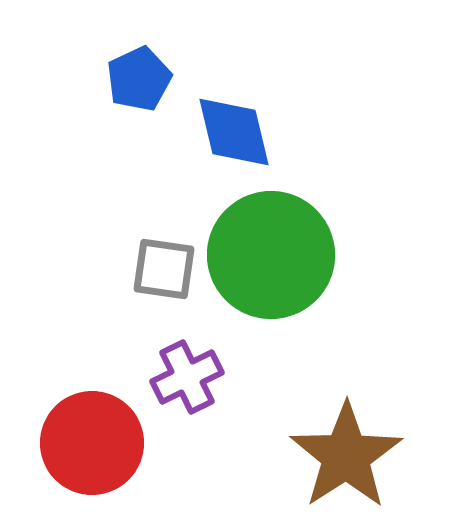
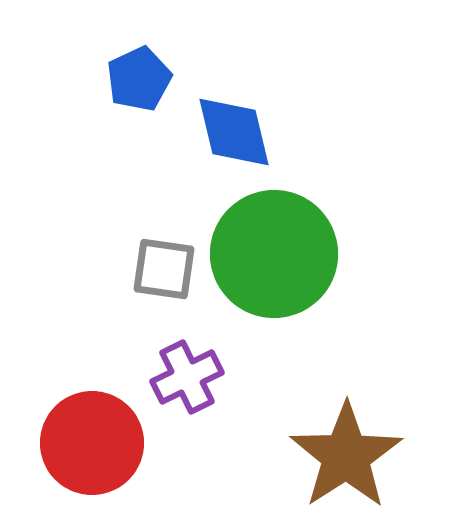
green circle: moved 3 px right, 1 px up
